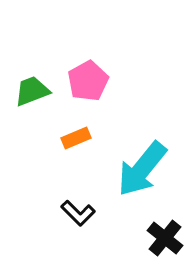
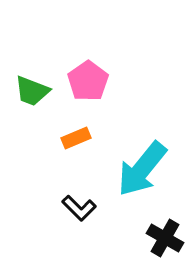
pink pentagon: rotated 6 degrees counterclockwise
green trapezoid: rotated 138 degrees counterclockwise
black L-shape: moved 1 px right, 5 px up
black cross: rotated 9 degrees counterclockwise
